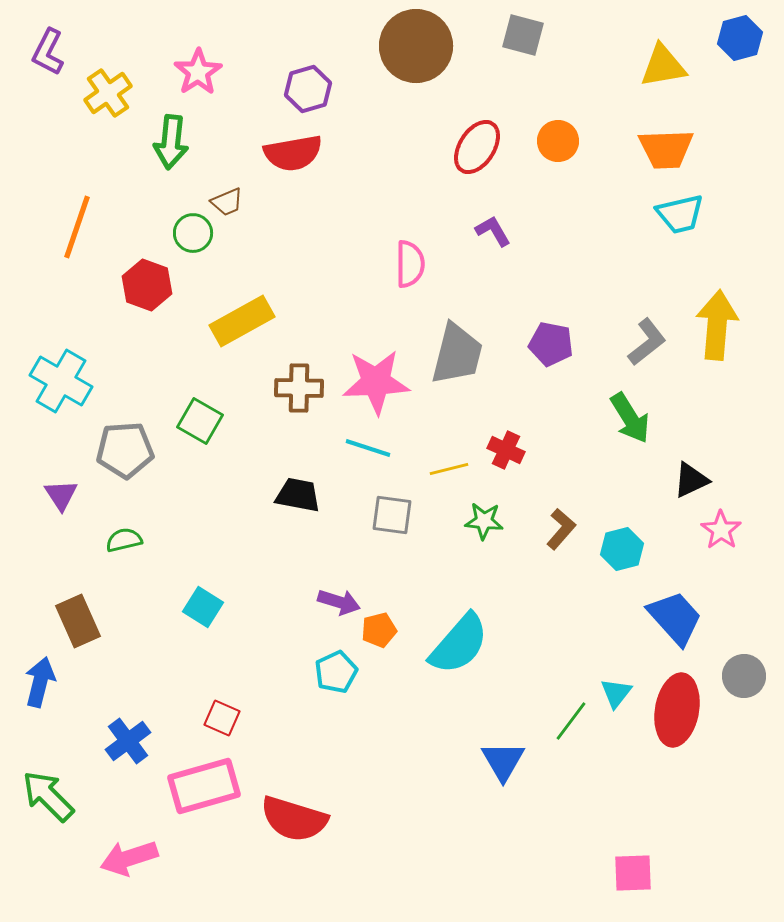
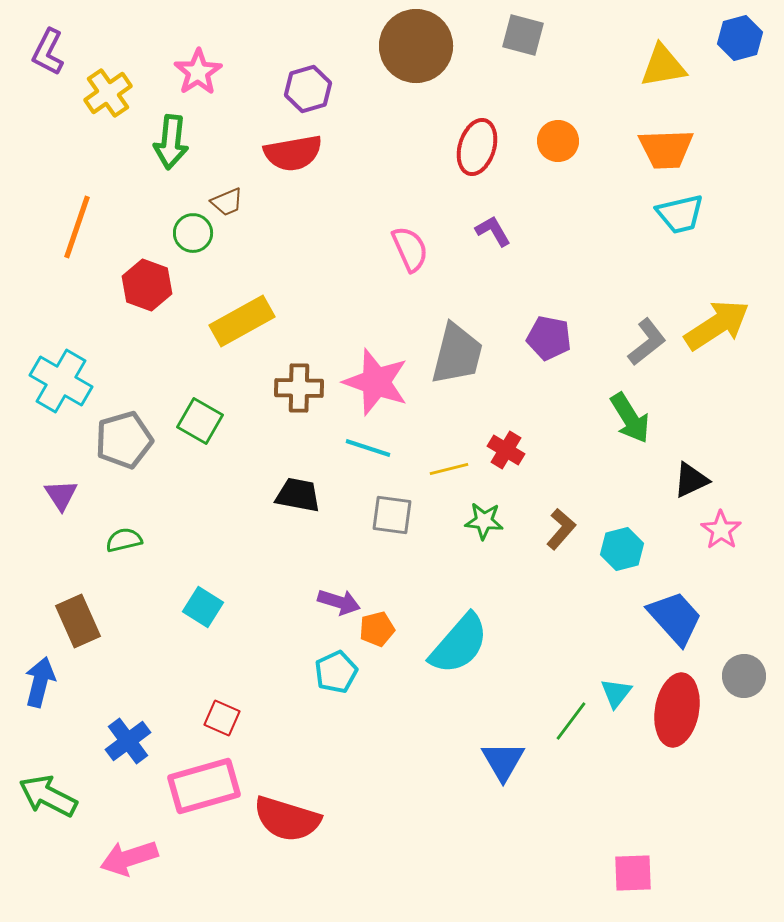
red ellipse at (477, 147): rotated 16 degrees counterclockwise
pink semicircle at (410, 264): moved 15 px up; rotated 24 degrees counterclockwise
yellow arrow at (717, 325): rotated 52 degrees clockwise
purple pentagon at (551, 344): moved 2 px left, 6 px up
pink star at (376, 382): rotated 22 degrees clockwise
gray pentagon at (125, 450): moved 1 px left, 10 px up; rotated 12 degrees counterclockwise
red cross at (506, 450): rotated 6 degrees clockwise
orange pentagon at (379, 630): moved 2 px left, 1 px up
green arrow at (48, 796): rotated 18 degrees counterclockwise
red semicircle at (294, 819): moved 7 px left
